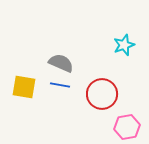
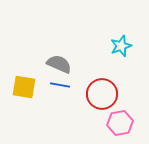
cyan star: moved 3 px left, 1 px down
gray semicircle: moved 2 px left, 1 px down
pink hexagon: moved 7 px left, 4 px up
